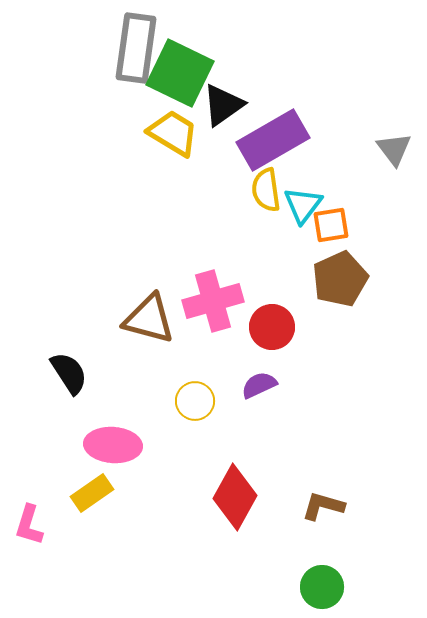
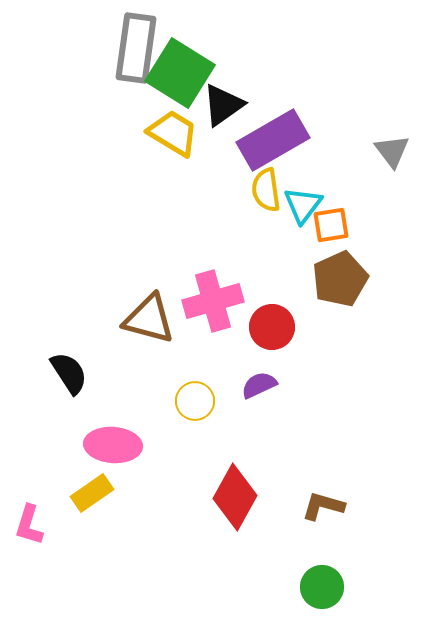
green square: rotated 6 degrees clockwise
gray triangle: moved 2 px left, 2 px down
